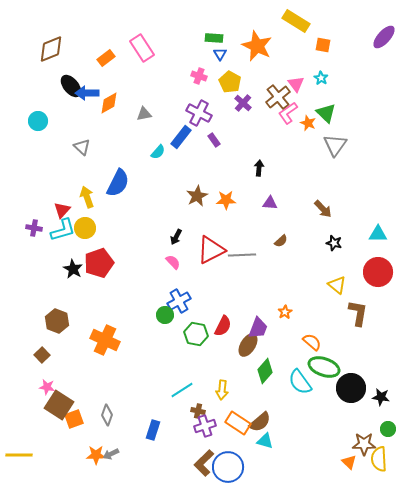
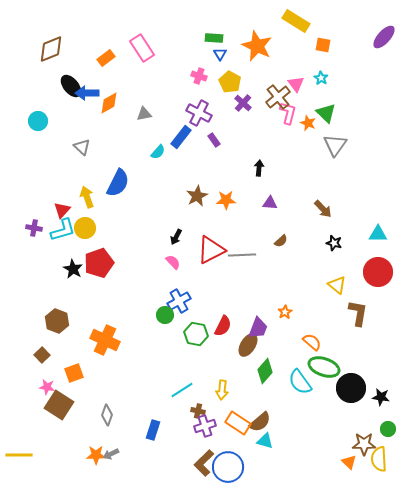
pink L-shape at (288, 113): rotated 140 degrees clockwise
orange square at (74, 419): moved 46 px up
